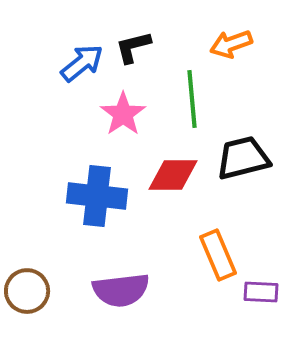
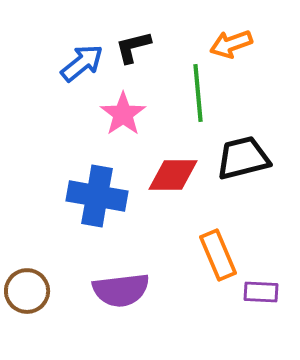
green line: moved 6 px right, 6 px up
blue cross: rotated 4 degrees clockwise
